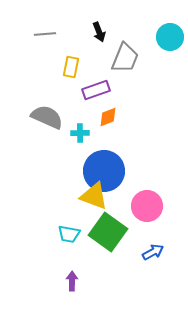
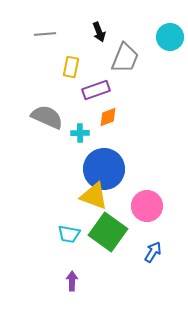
blue circle: moved 2 px up
blue arrow: rotated 30 degrees counterclockwise
